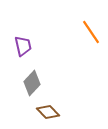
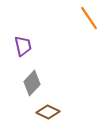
orange line: moved 2 px left, 14 px up
brown diamond: rotated 20 degrees counterclockwise
